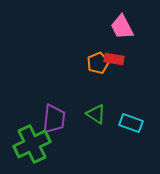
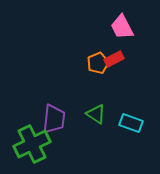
red rectangle: rotated 36 degrees counterclockwise
